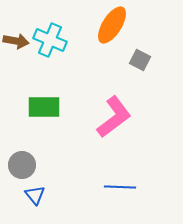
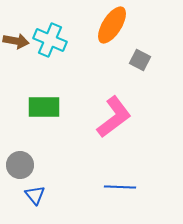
gray circle: moved 2 px left
